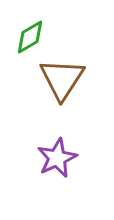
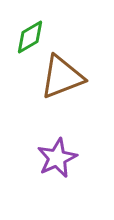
brown triangle: moved 2 px up; rotated 36 degrees clockwise
